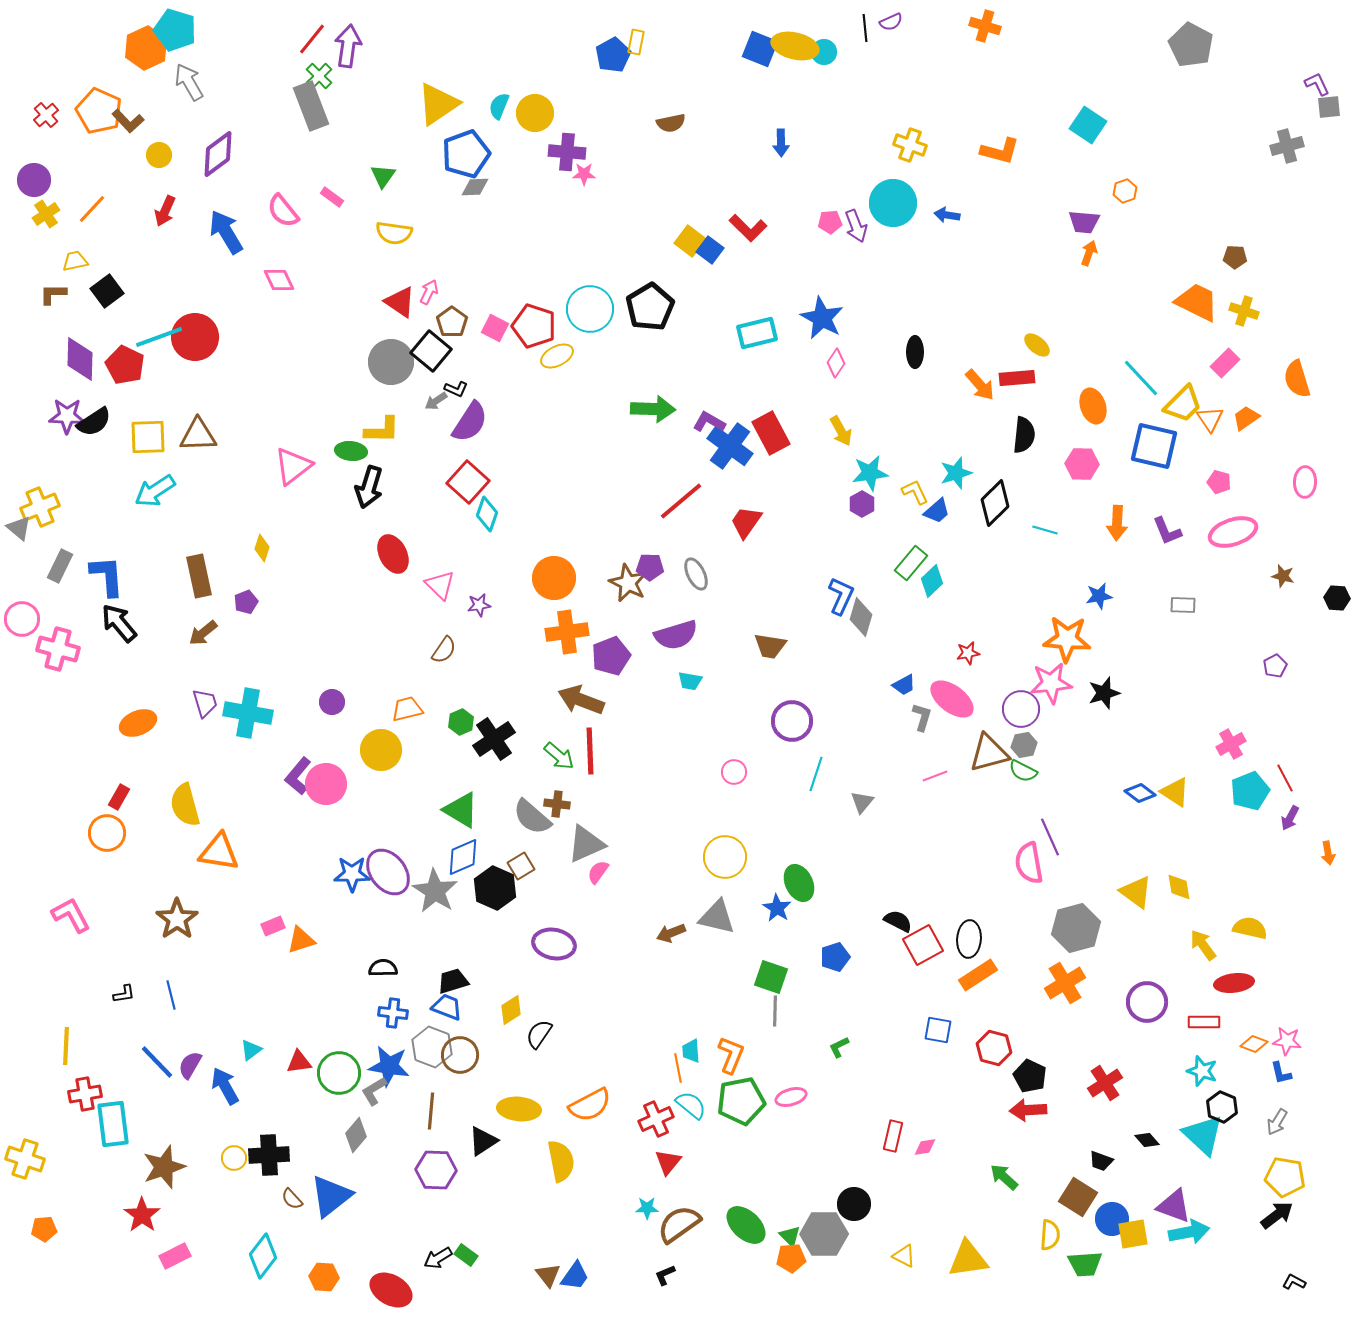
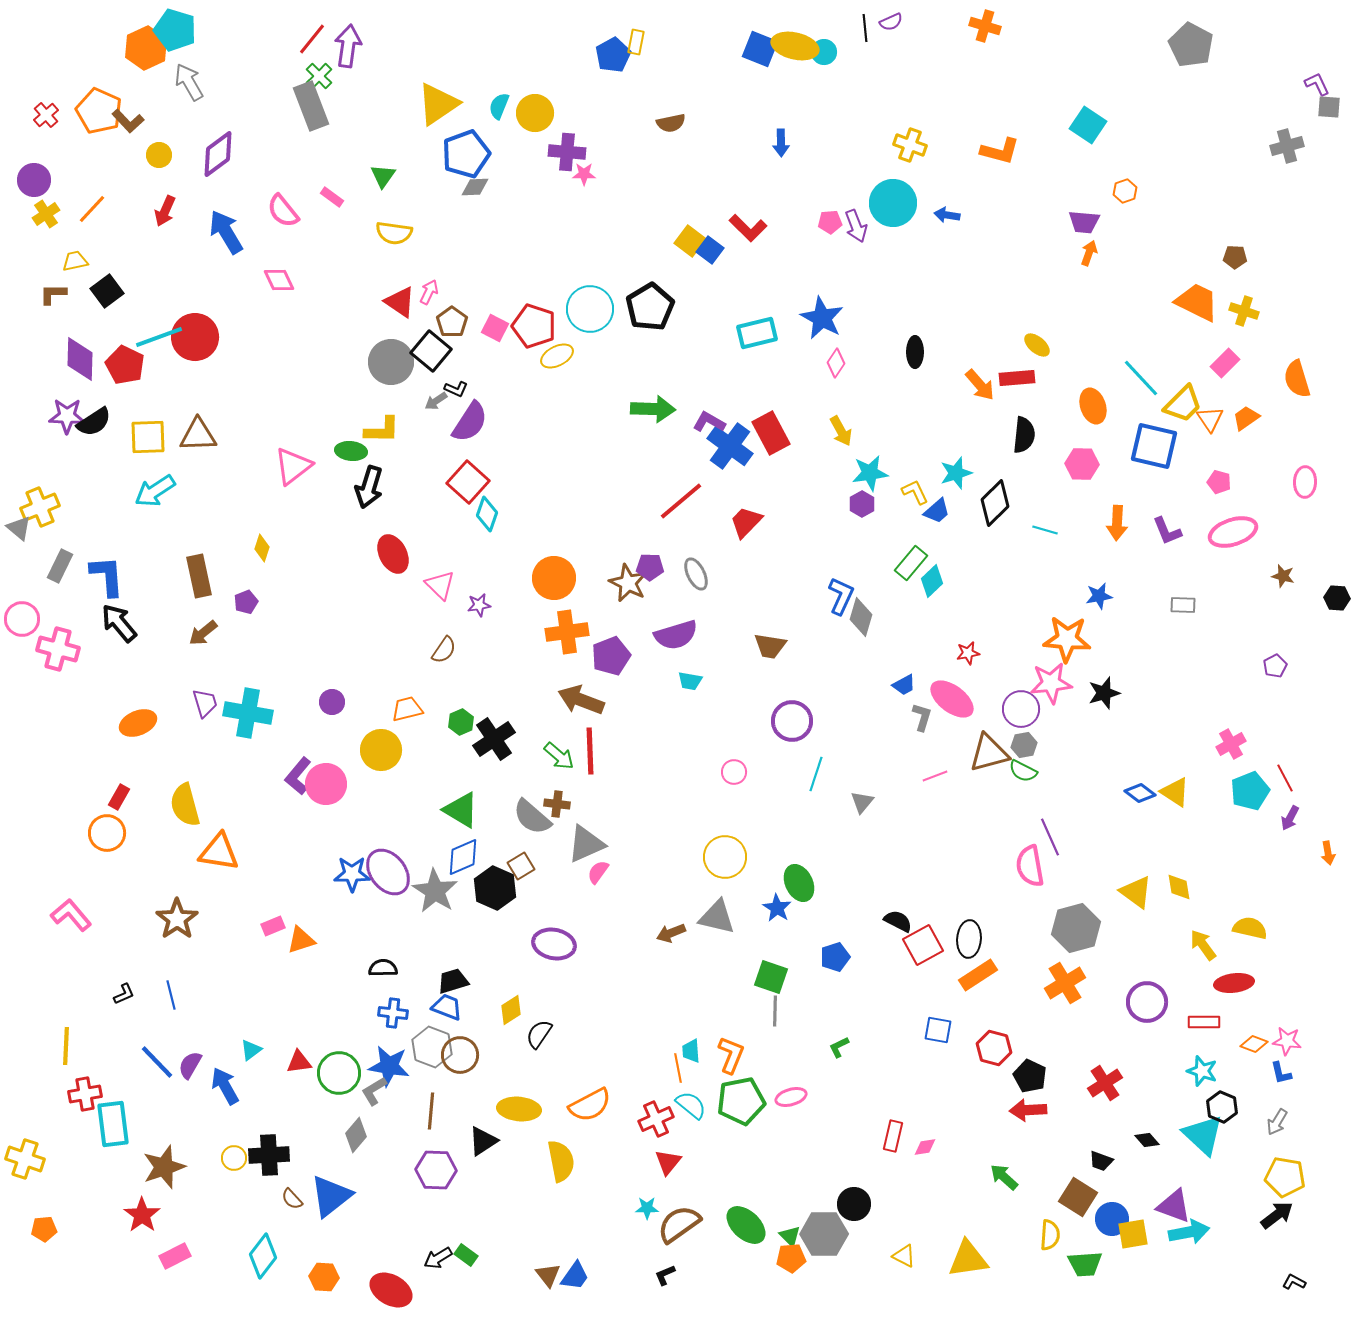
gray square at (1329, 107): rotated 10 degrees clockwise
red trapezoid at (746, 522): rotated 9 degrees clockwise
pink semicircle at (1029, 863): moved 1 px right, 3 px down
pink L-shape at (71, 915): rotated 12 degrees counterclockwise
black L-shape at (124, 994): rotated 15 degrees counterclockwise
